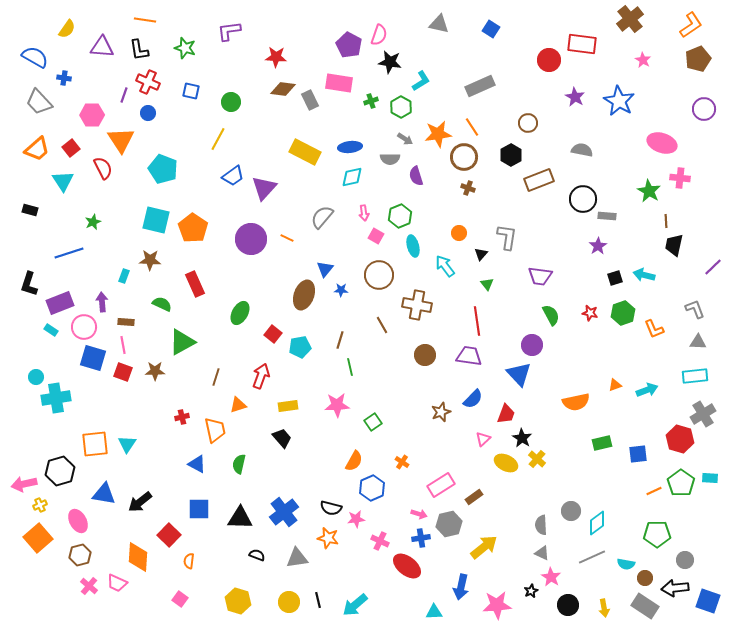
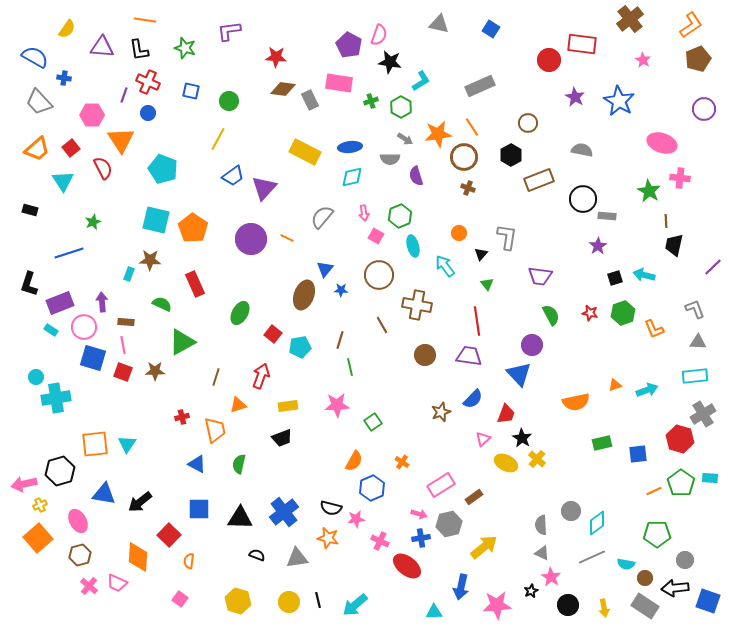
green circle at (231, 102): moved 2 px left, 1 px up
cyan rectangle at (124, 276): moved 5 px right, 2 px up
black trapezoid at (282, 438): rotated 110 degrees clockwise
